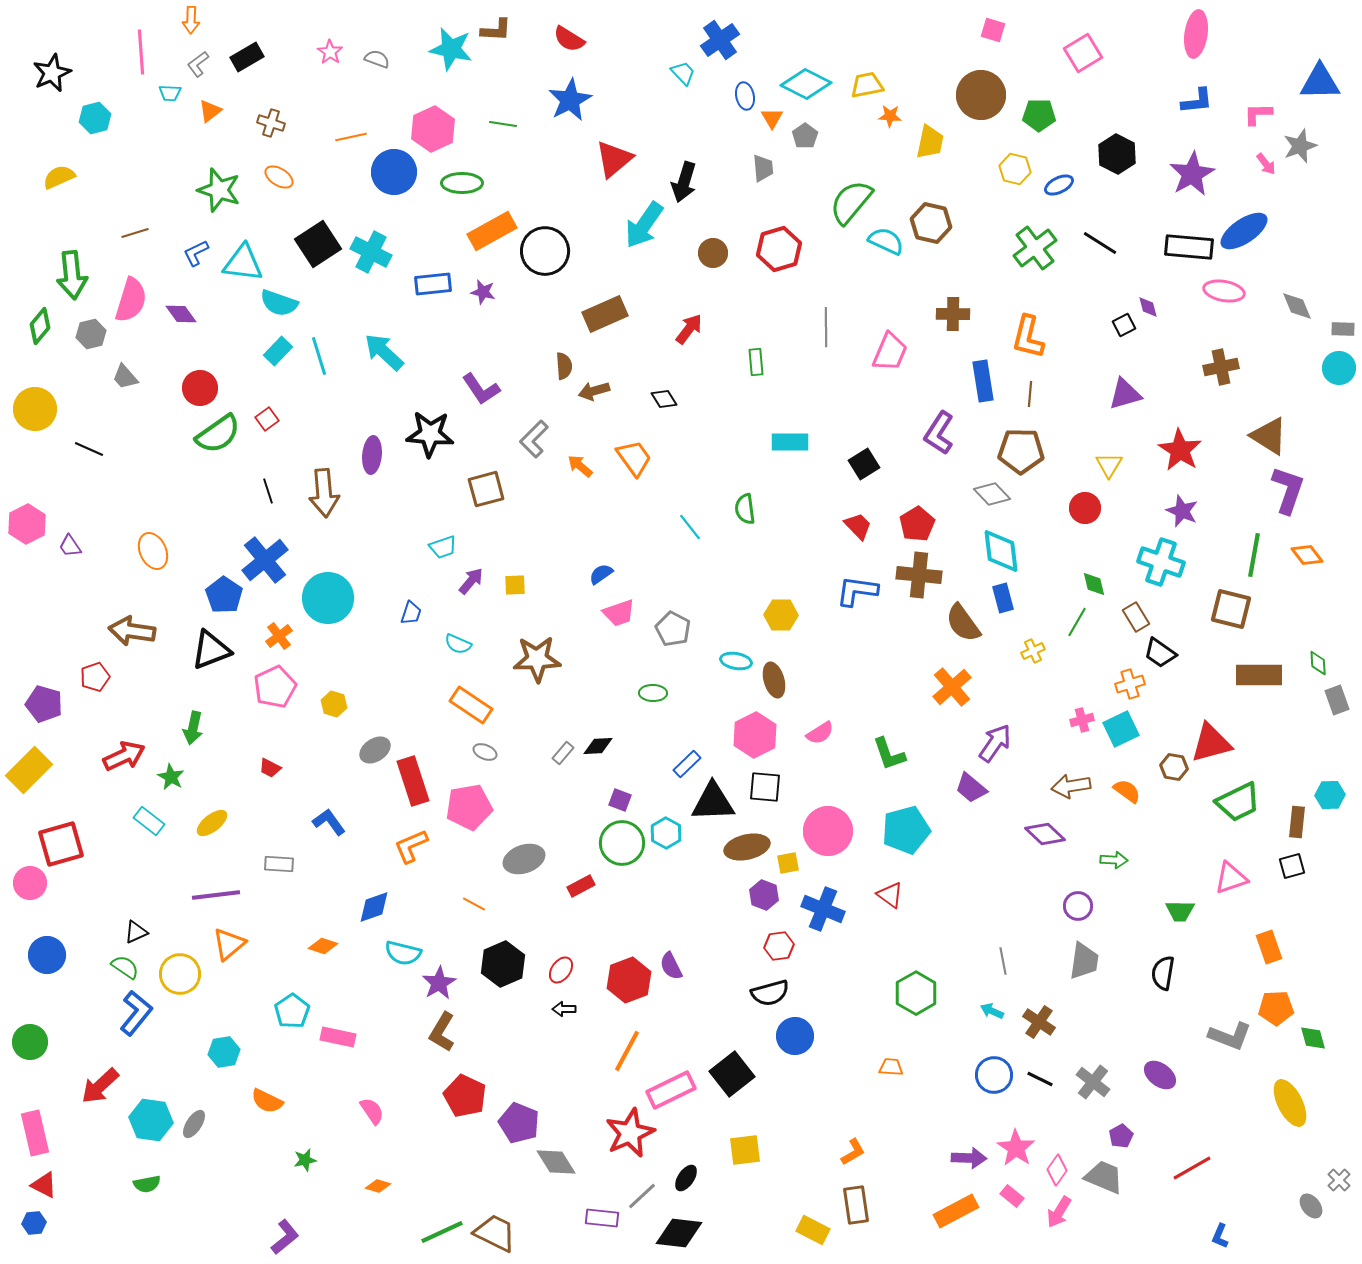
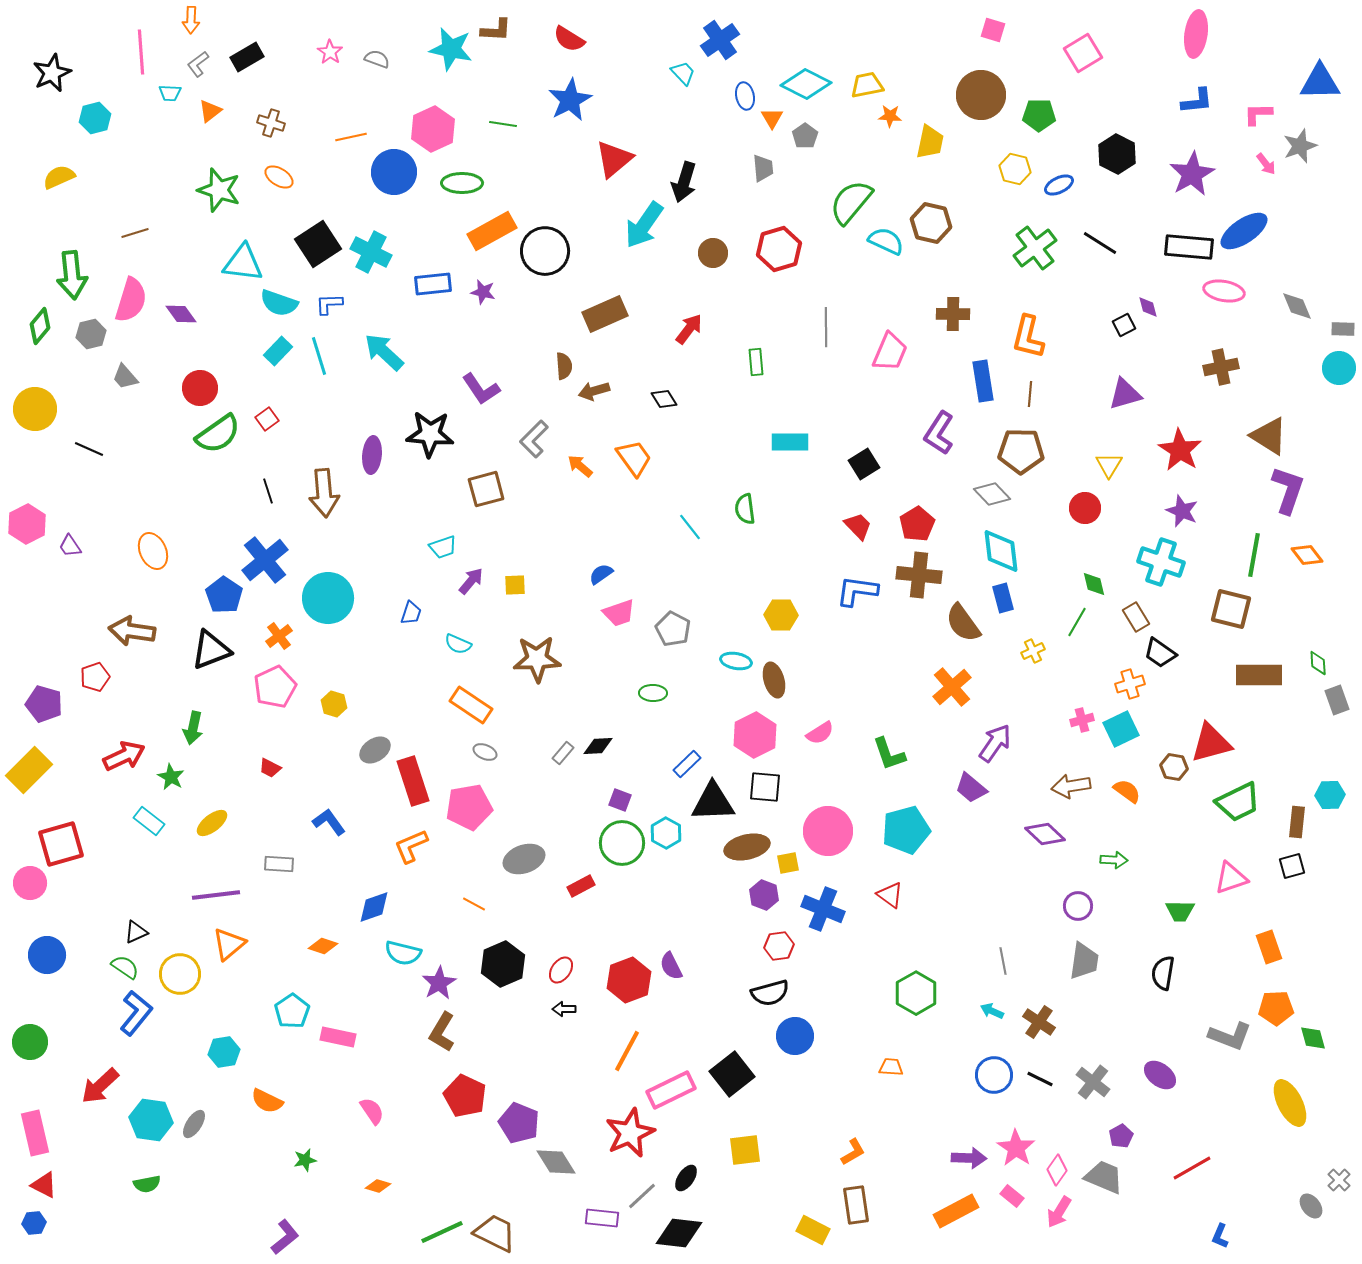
blue L-shape at (196, 253): moved 133 px right, 51 px down; rotated 24 degrees clockwise
